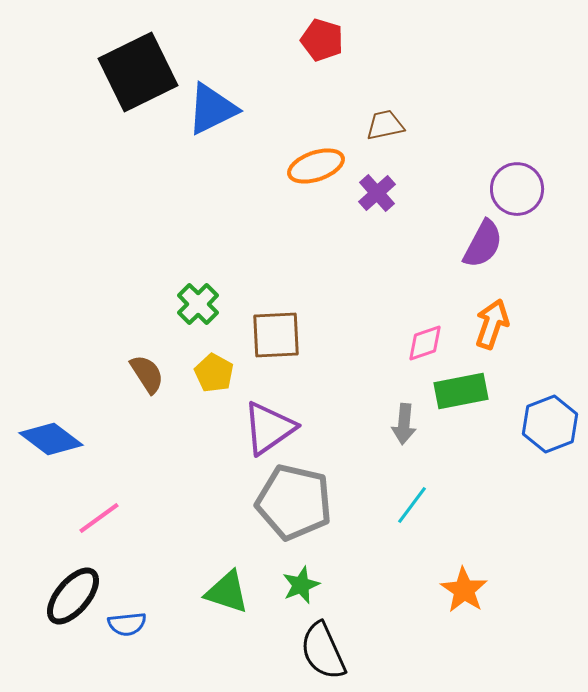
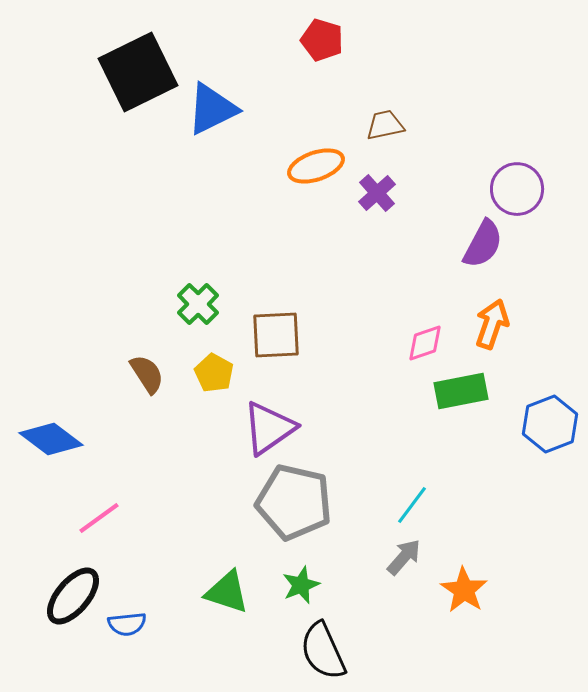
gray arrow: moved 133 px down; rotated 144 degrees counterclockwise
